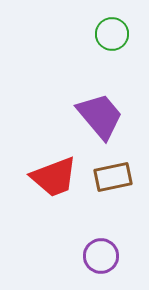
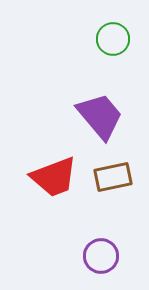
green circle: moved 1 px right, 5 px down
